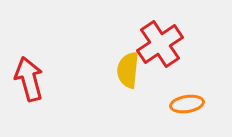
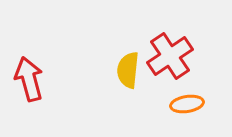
red cross: moved 10 px right, 12 px down
